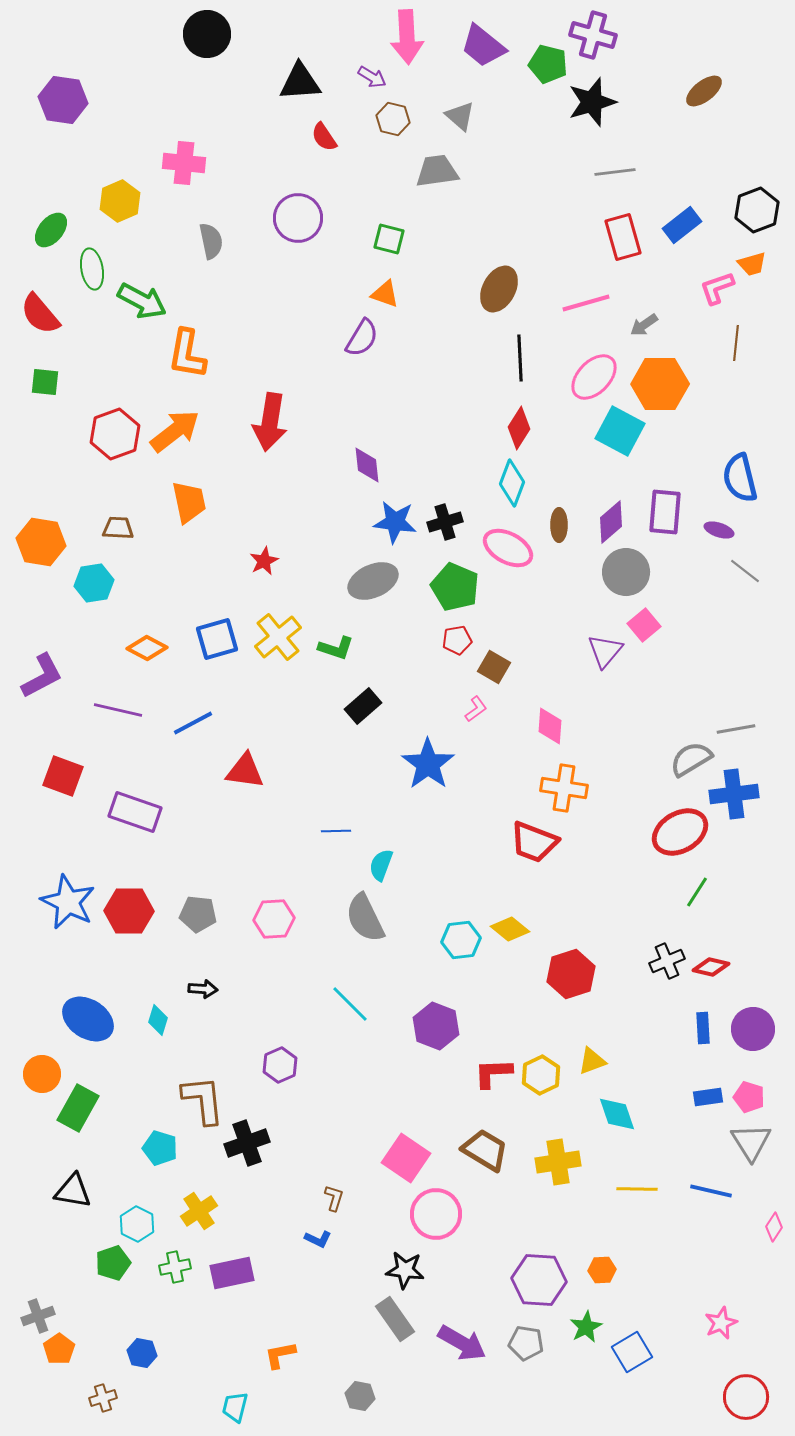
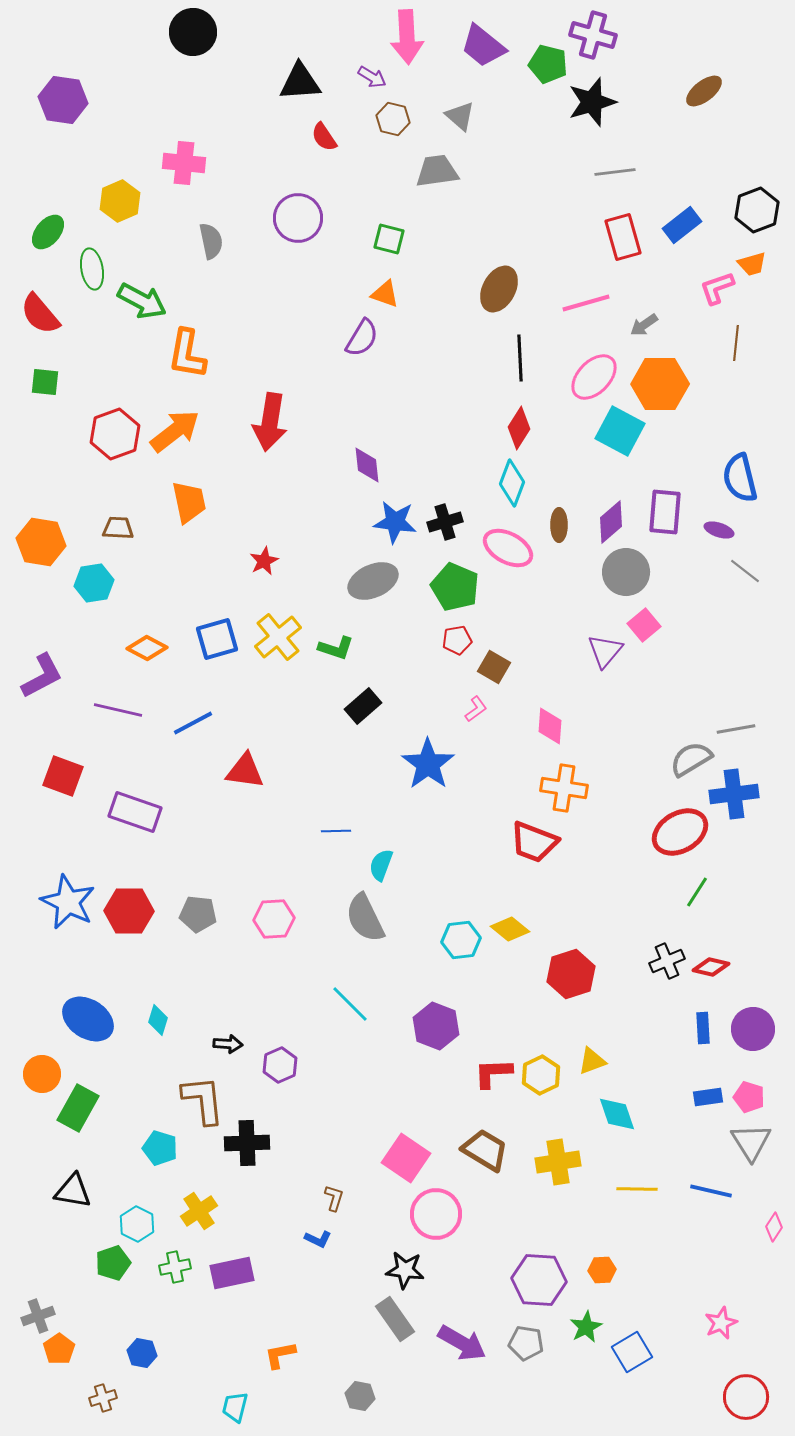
black circle at (207, 34): moved 14 px left, 2 px up
green ellipse at (51, 230): moved 3 px left, 2 px down
black arrow at (203, 989): moved 25 px right, 55 px down
black cross at (247, 1143): rotated 18 degrees clockwise
